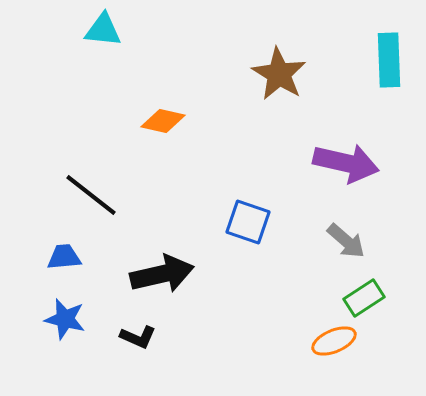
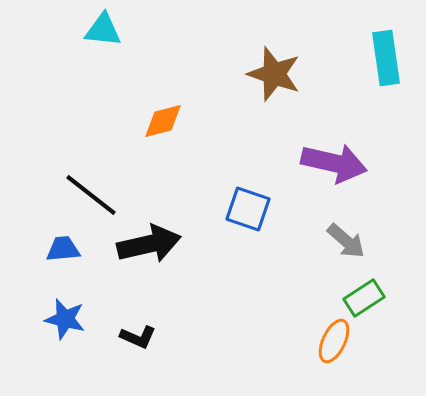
cyan rectangle: moved 3 px left, 2 px up; rotated 6 degrees counterclockwise
brown star: moved 5 px left; rotated 12 degrees counterclockwise
orange diamond: rotated 27 degrees counterclockwise
purple arrow: moved 12 px left
blue square: moved 13 px up
blue trapezoid: moved 1 px left, 8 px up
black arrow: moved 13 px left, 30 px up
orange ellipse: rotated 42 degrees counterclockwise
